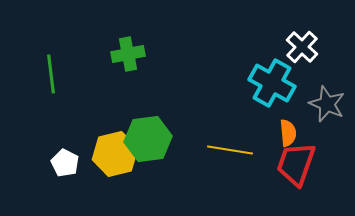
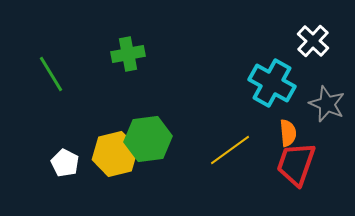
white cross: moved 11 px right, 6 px up
green line: rotated 24 degrees counterclockwise
yellow line: rotated 45 degrees counterclockwise
